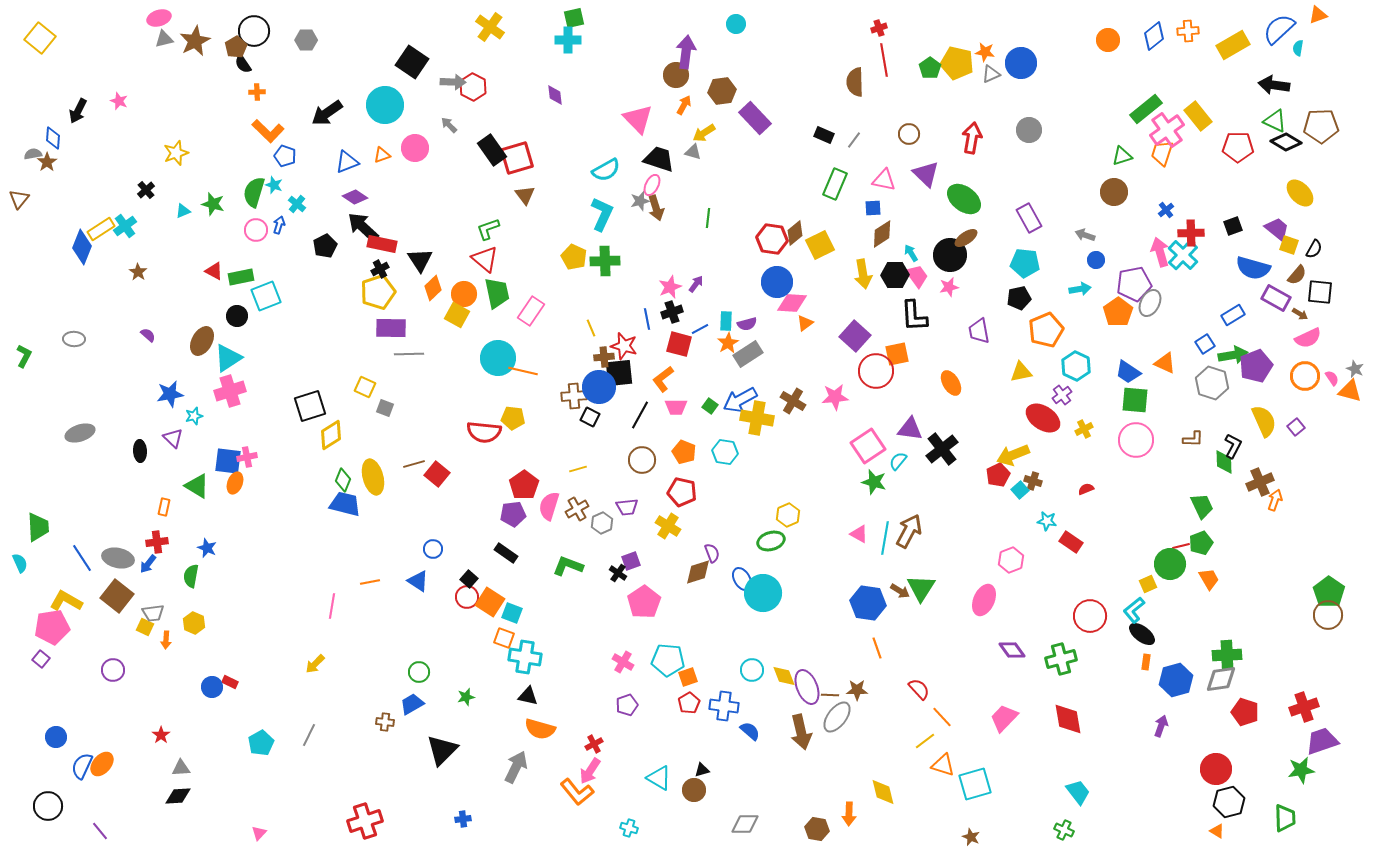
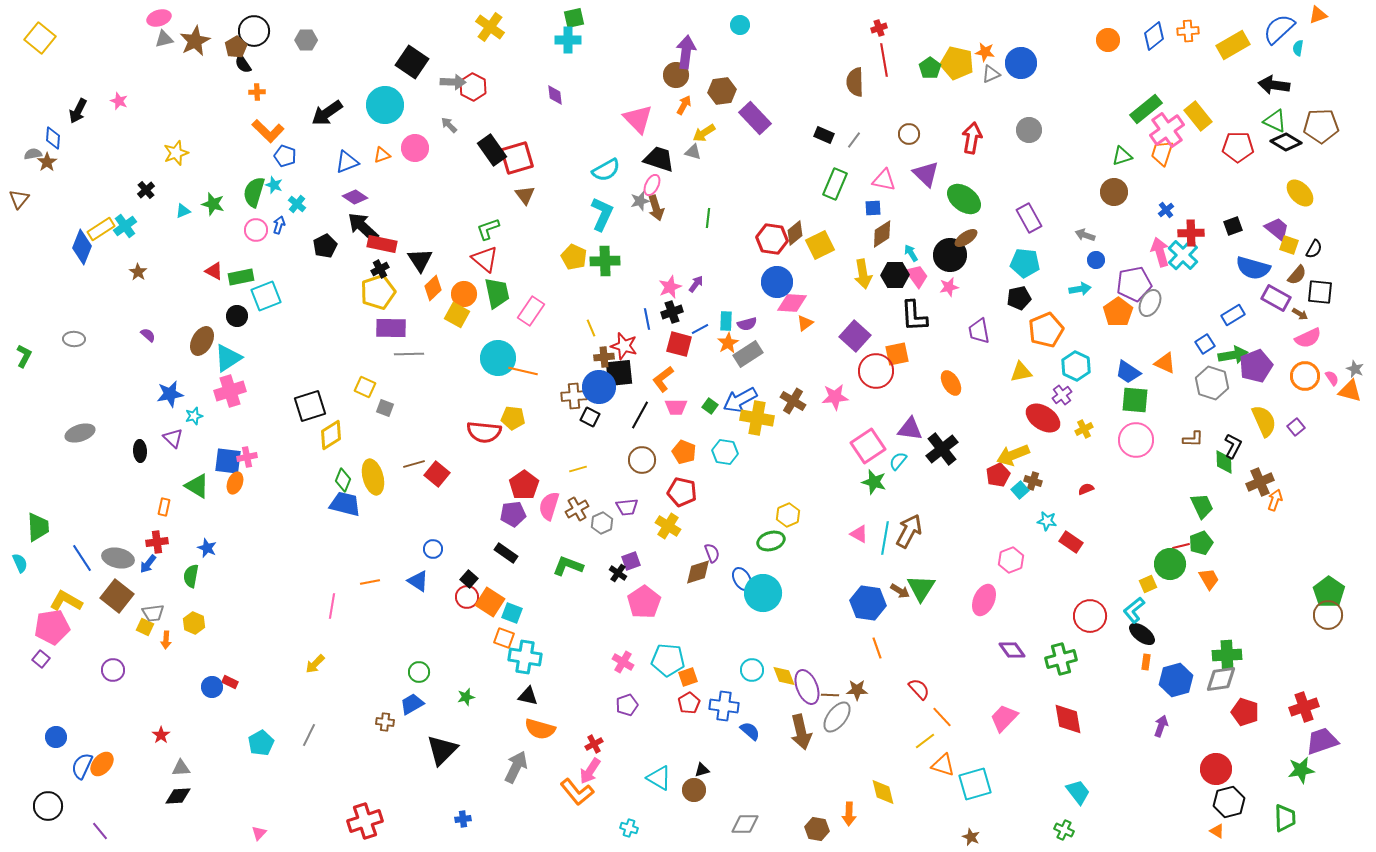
cyan circle at (736, 24): moved 4 px right, 1 px down
